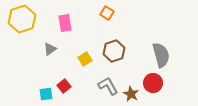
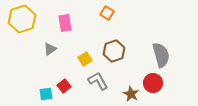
gray L-shape: moved 10 px left, 5 px up
